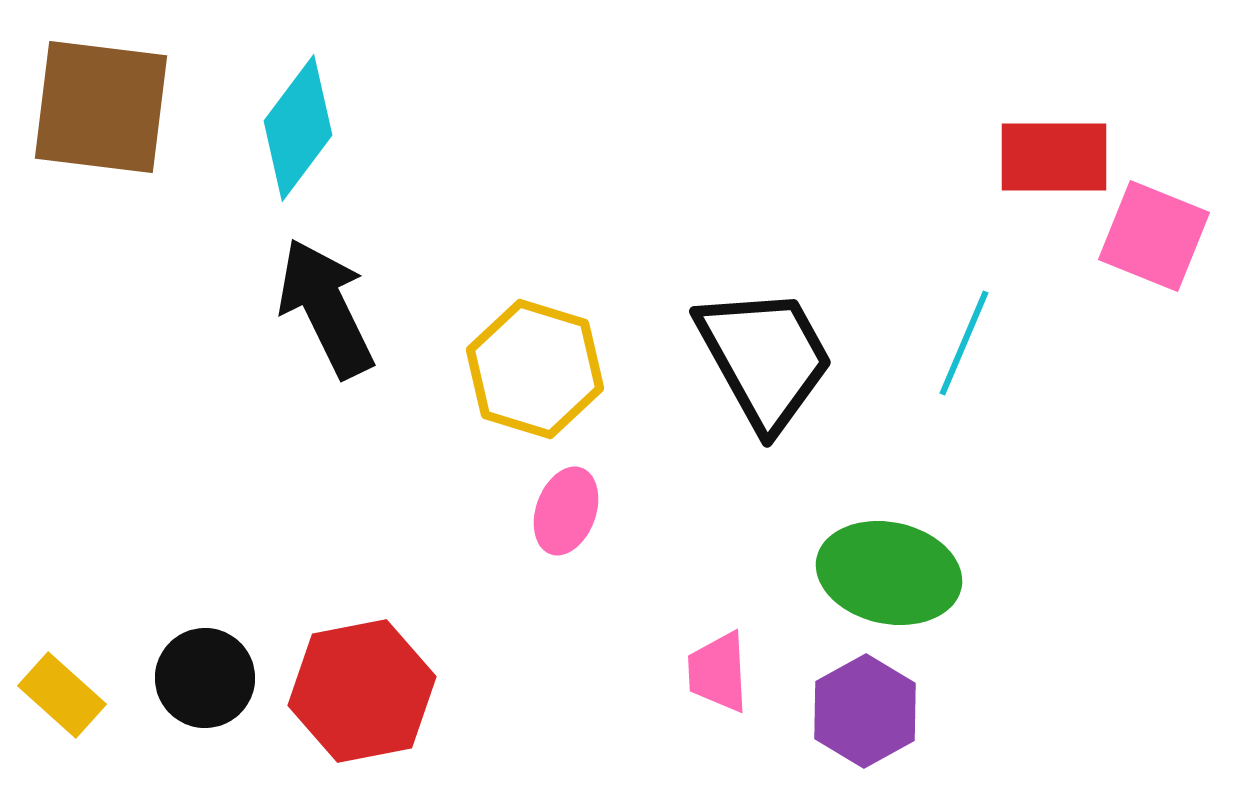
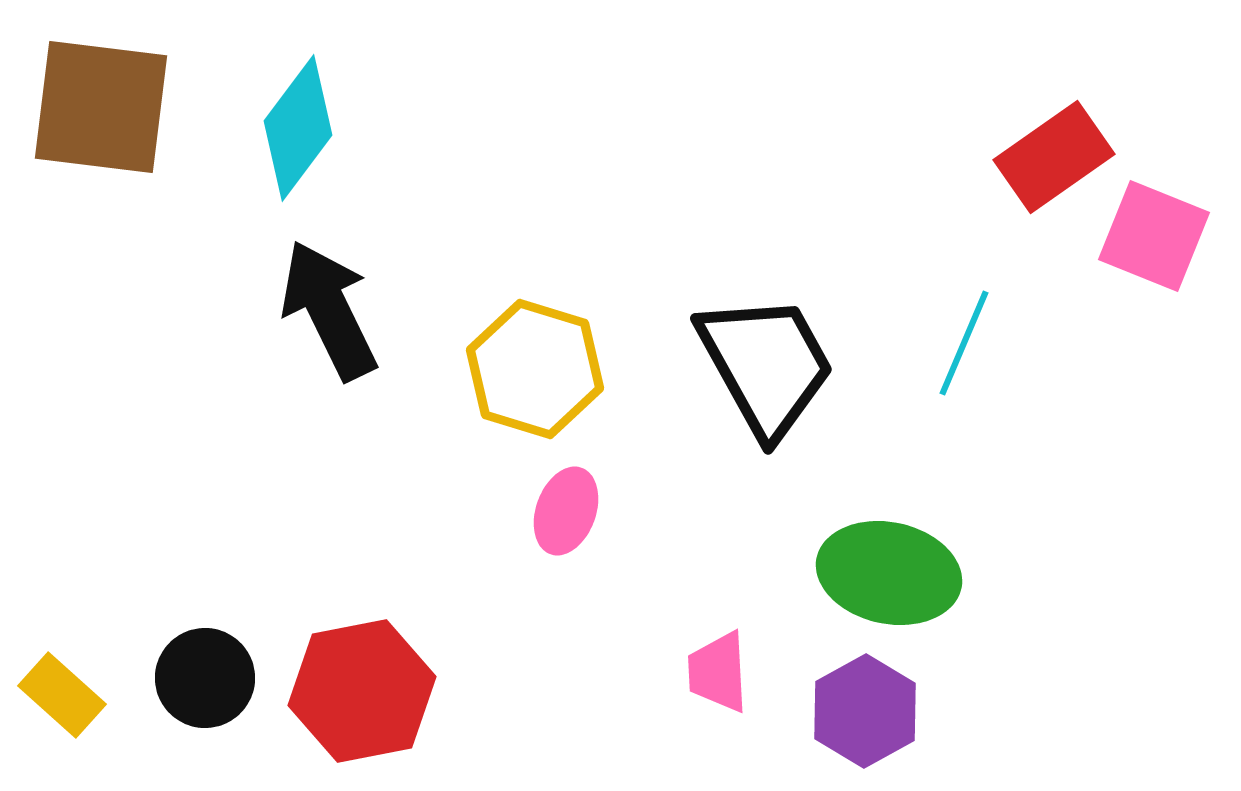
red rectangle: rotated 35 degrees counterclockwise
black arrow: moved 3 px right, 2 px down
black trapezoid: moved 1 px right, 7 px down
